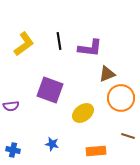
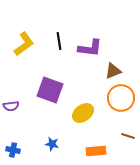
brown triangle: moved 6 px right, 3 px up
